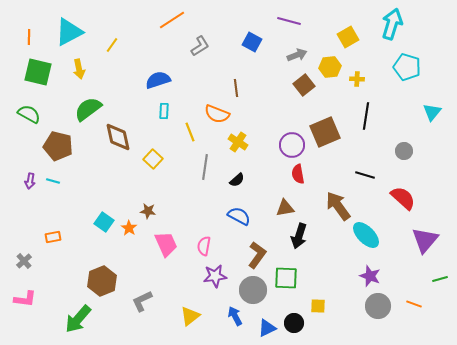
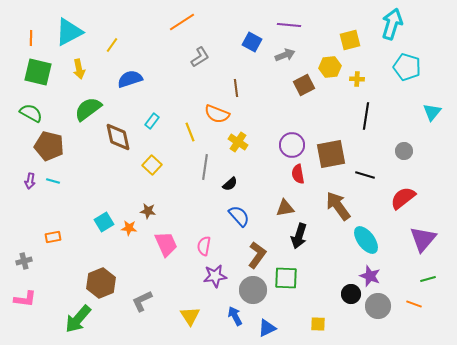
orange line at (172, 20): moved 10 px right, 2 px down
purple line at (289, 21): moved 4 px down; rotated 10 degrees counterclockwise
orange line at (29, 37): moved 2 px right, 1 px down
yellow square at (348, 37): moved 2 px right, 3 px down; rotated 15 degrees clockwise
gray L-shape at (200, 46): moved 11 px down
gray arrow at (297, 55): moved 12 px left
blue semicircle at (158, 80): moved 28 px left, 1 px up
brown square at (304, 85): rotated 10 degrees clockwise
cyan rectangle at (164, 111): moved 12 px left, 10 px down; rotated 35 degrees clockwise
green semicircle at (29, 114): moved 2 px right, 1 px up
brown square at (325, 132): moved 6 px right, 22 px down; rotated 12 degrees clockwise
brown pentagon at (58, 146): moved 9 px left
yellow square at (153, 159): moved 1 px left, 6 px down
black semicircle at (237, 180): moved 7 px left, 4 px down
red semicircle at (403, 198): rotated 80 degrees counterclockwise
blue semicircle at (239, 216): rotated 20 degrees clockwise
cyan square at (104, 222): rotated 24 degrees clockwise
orange star at (129, 228): rotated 28 degrees counterclockwise
cyan ellipse at (366, 235): moved 5 px down; rotated 8 degrees clockwise
purple triangle at (425, 240): moved 2 px left, 1 px up
gray cross at (24, 261): rotated 28 degrees clockwise
green line at (440, 279): moved 12 px left
brown hexagon at (102, 281): moved 1 px left, 2 px down
yellow square at (318, 306): moved 18 px down
yellow triangle at (190, 316): rotated 25 degrees counterclockwise
black circle at (294, 323): moved 57 px right, 29 px up
